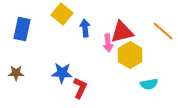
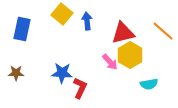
blue arrow: moved 2 px right, 7 px up
red triangle: moved 1 px right, 1 px down
pink arrow: moved 2 px right, 19 px down; rotated 36 degrees counterclockwise
